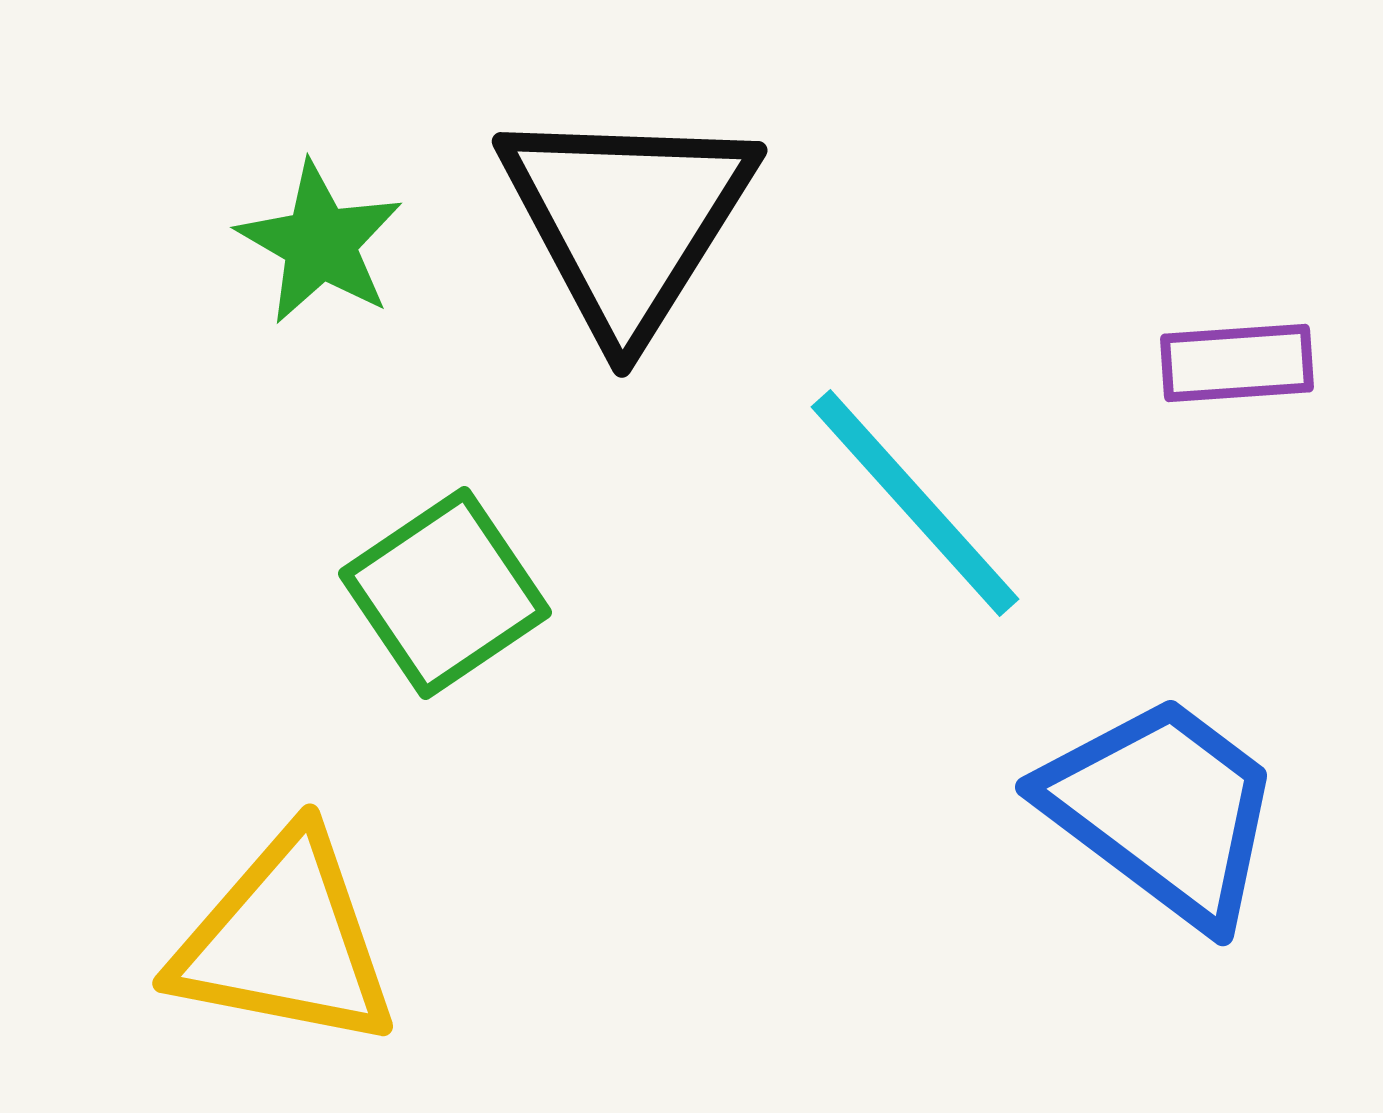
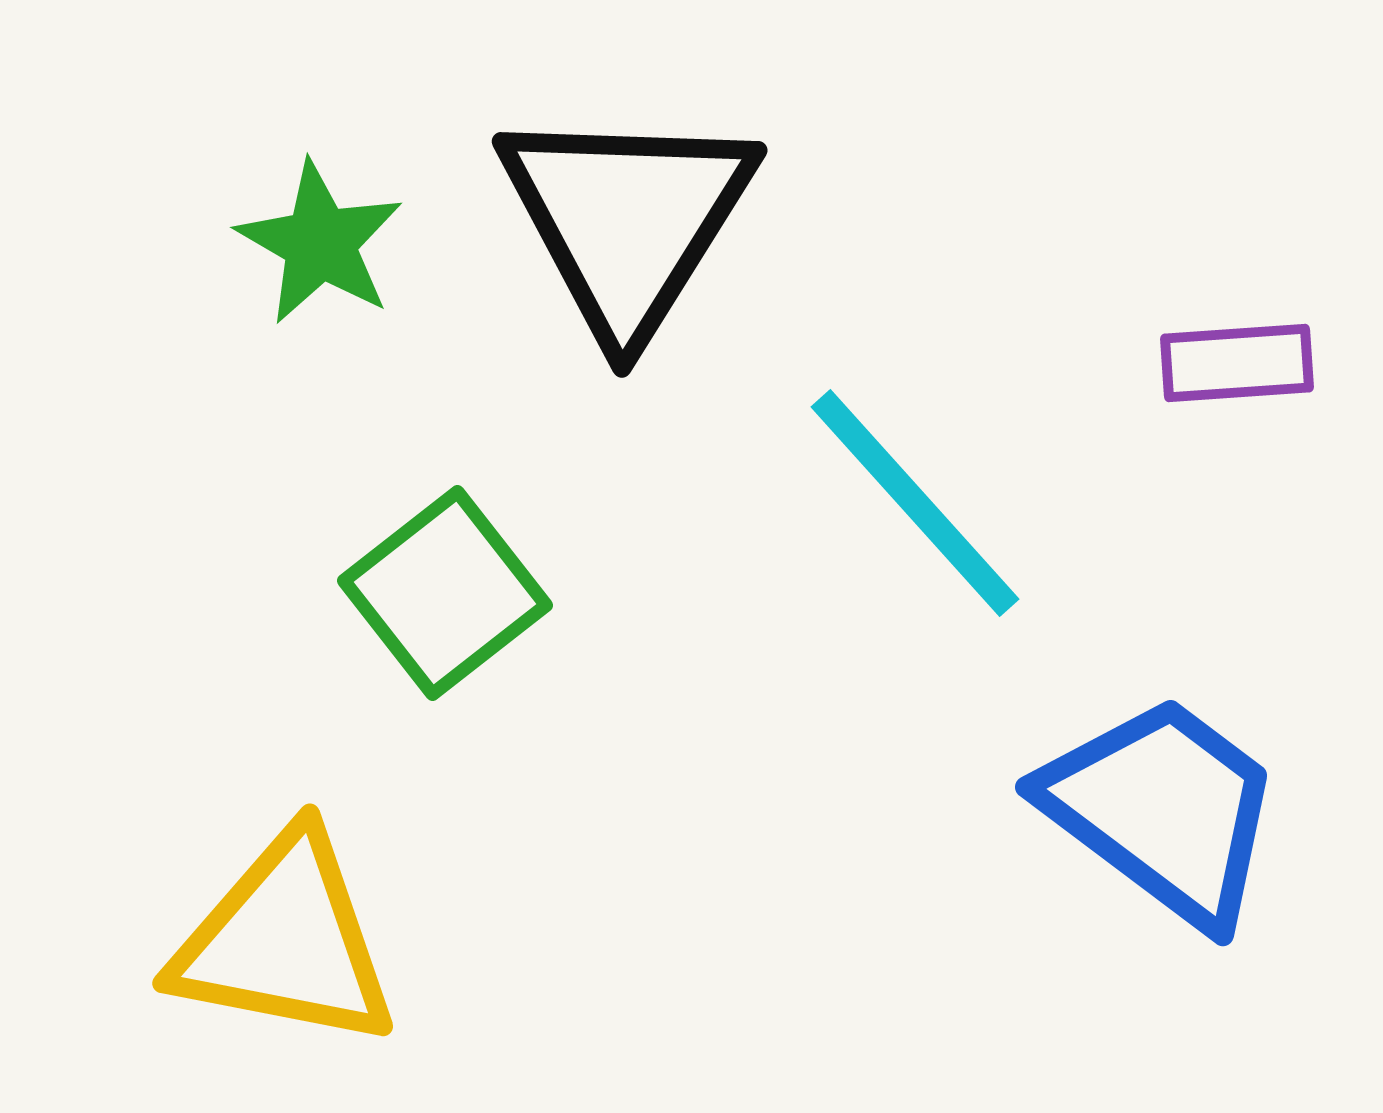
green square: rotated 4 degrees counterclockwise
